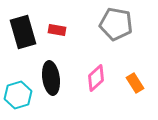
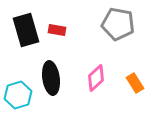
gray pentagon: moved 2 px right
black rectangle: moved 3 px right, 2 px up
